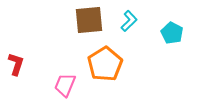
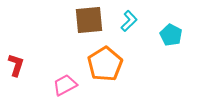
cyan pentagon: moved 1 px left, 2 px down
red L-shape: moved 1 px down
pink trapezoid: rotated 40 degrees clockwise
